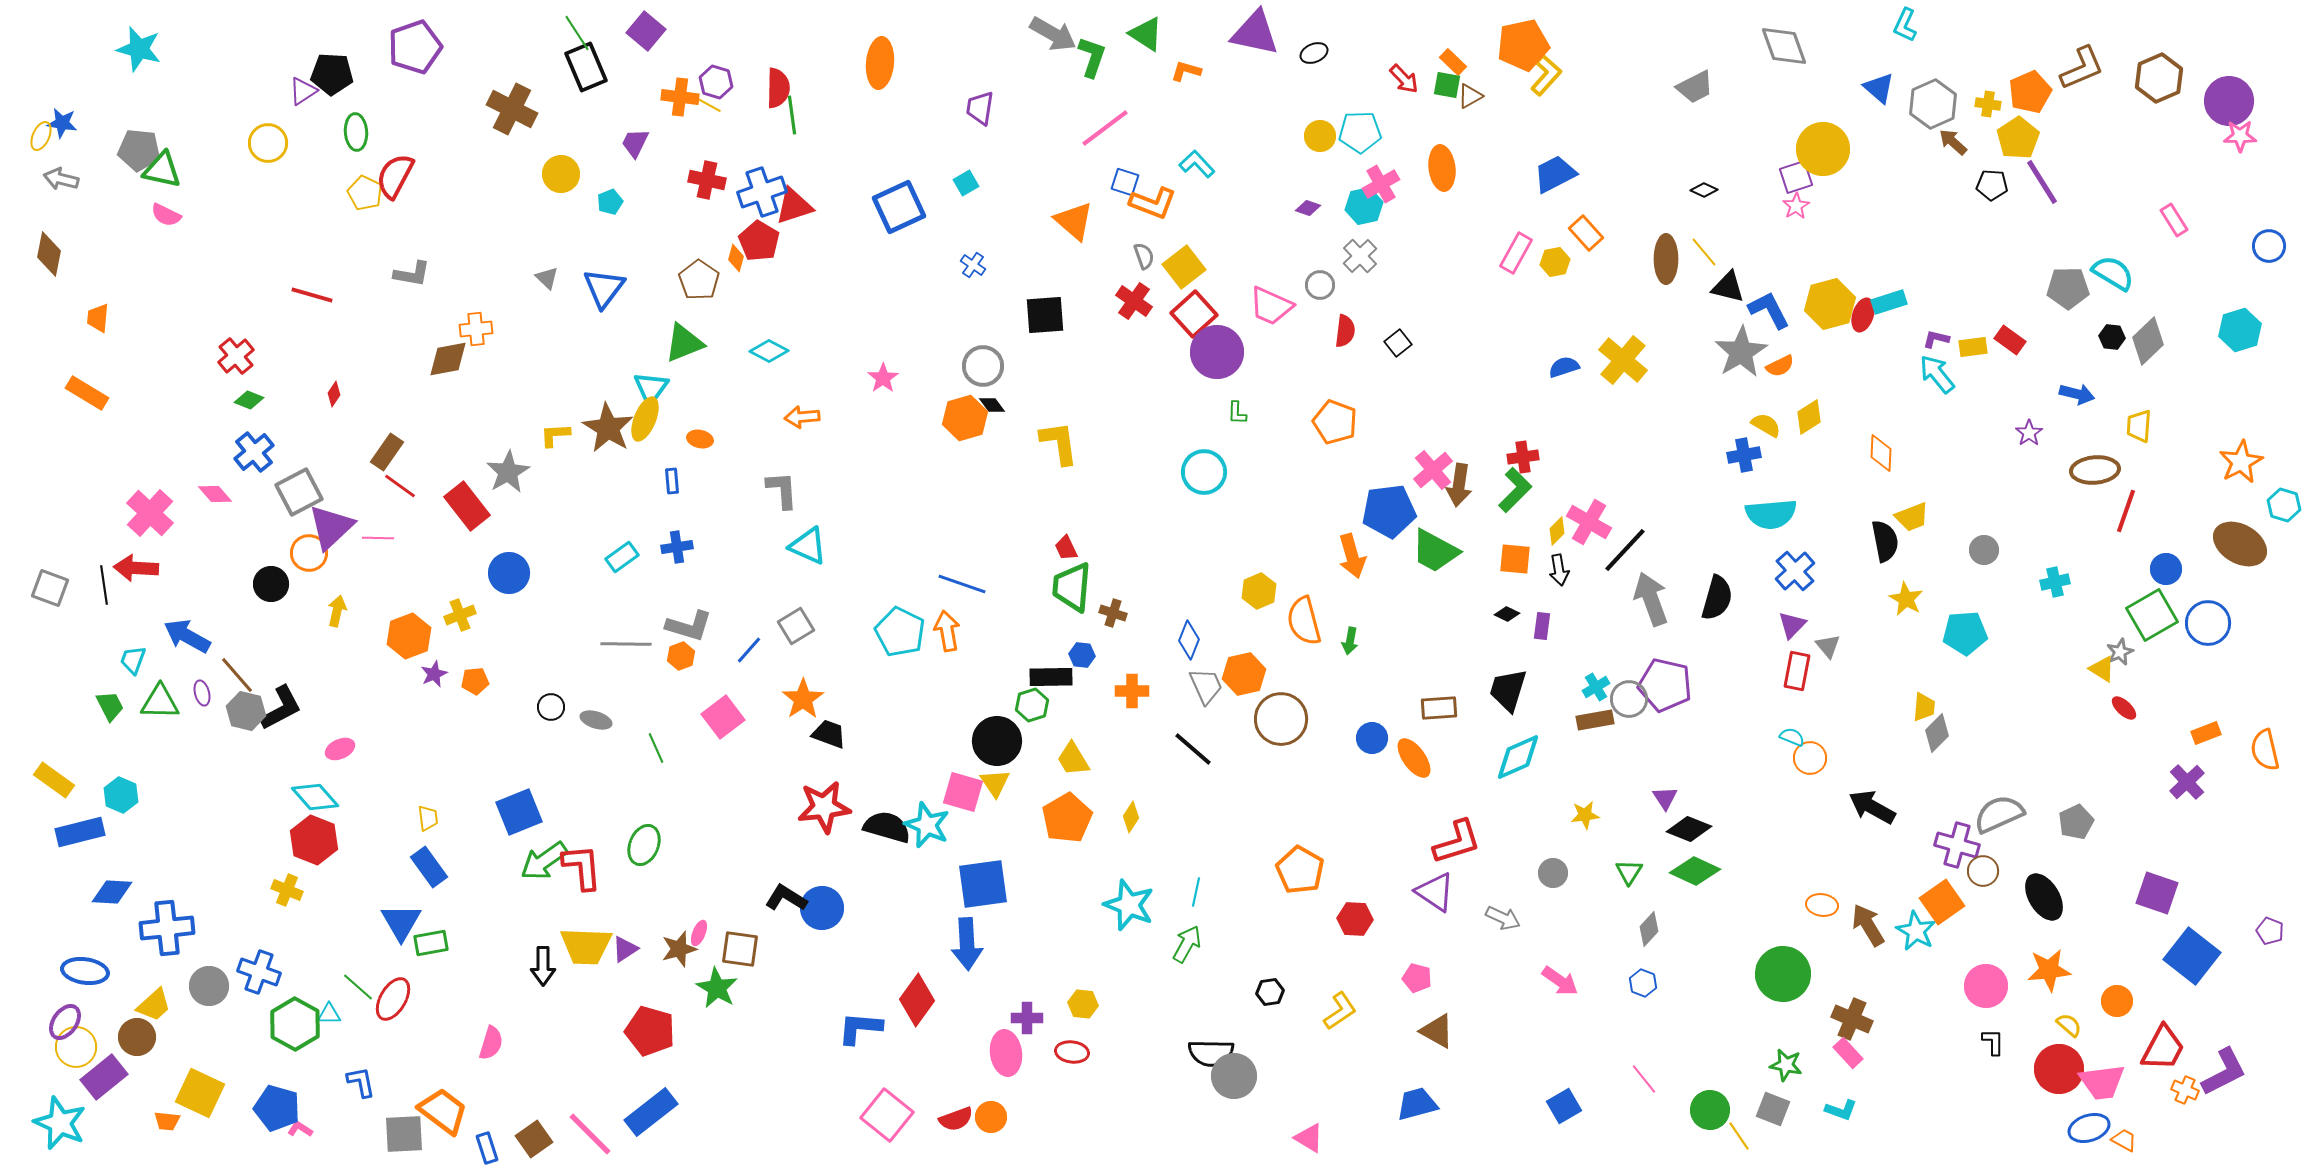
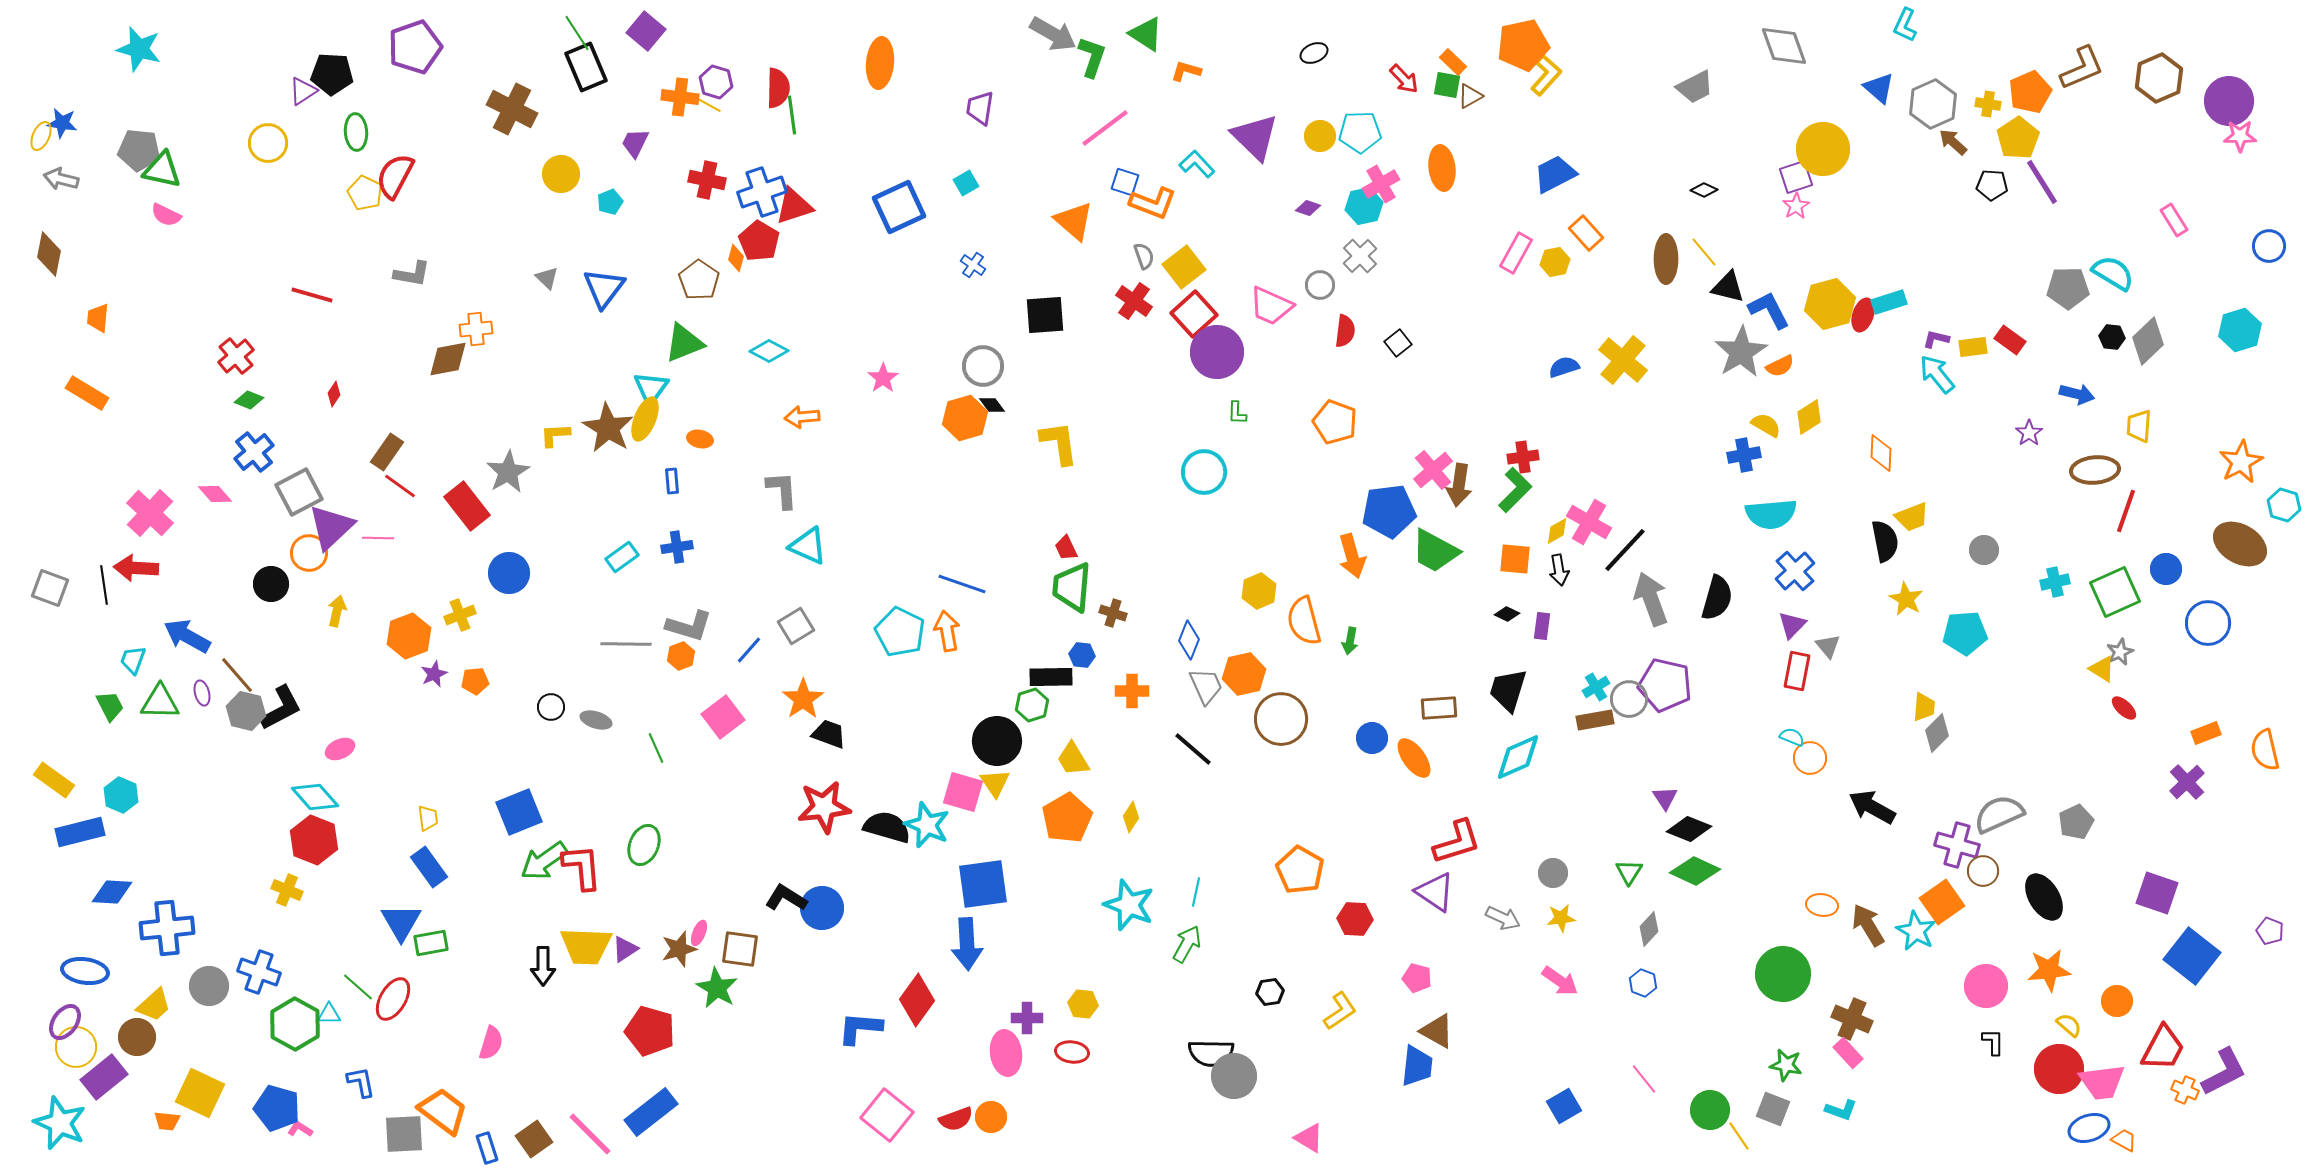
purple triangle at (1255, 33): moved 104 px down; rotated 32 degrees clockwise
yellow diamond at (1557, 531): rotated 16 degrees clockwise
green square at (2152, 615): moved 37 px left, 23 px up; rotated 6 degrees clockwise
yellow star at (1585, 815): moved 24 px left, 103 px down
blue trapezoid at (1417, 1104): moved 38 px up; rotated 111 degrees clockwise
